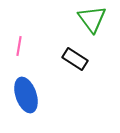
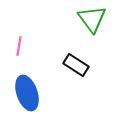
black rectangle: moved 1 px right, 6 px down
blue ellipse: moved 1 px right, 2 px up
